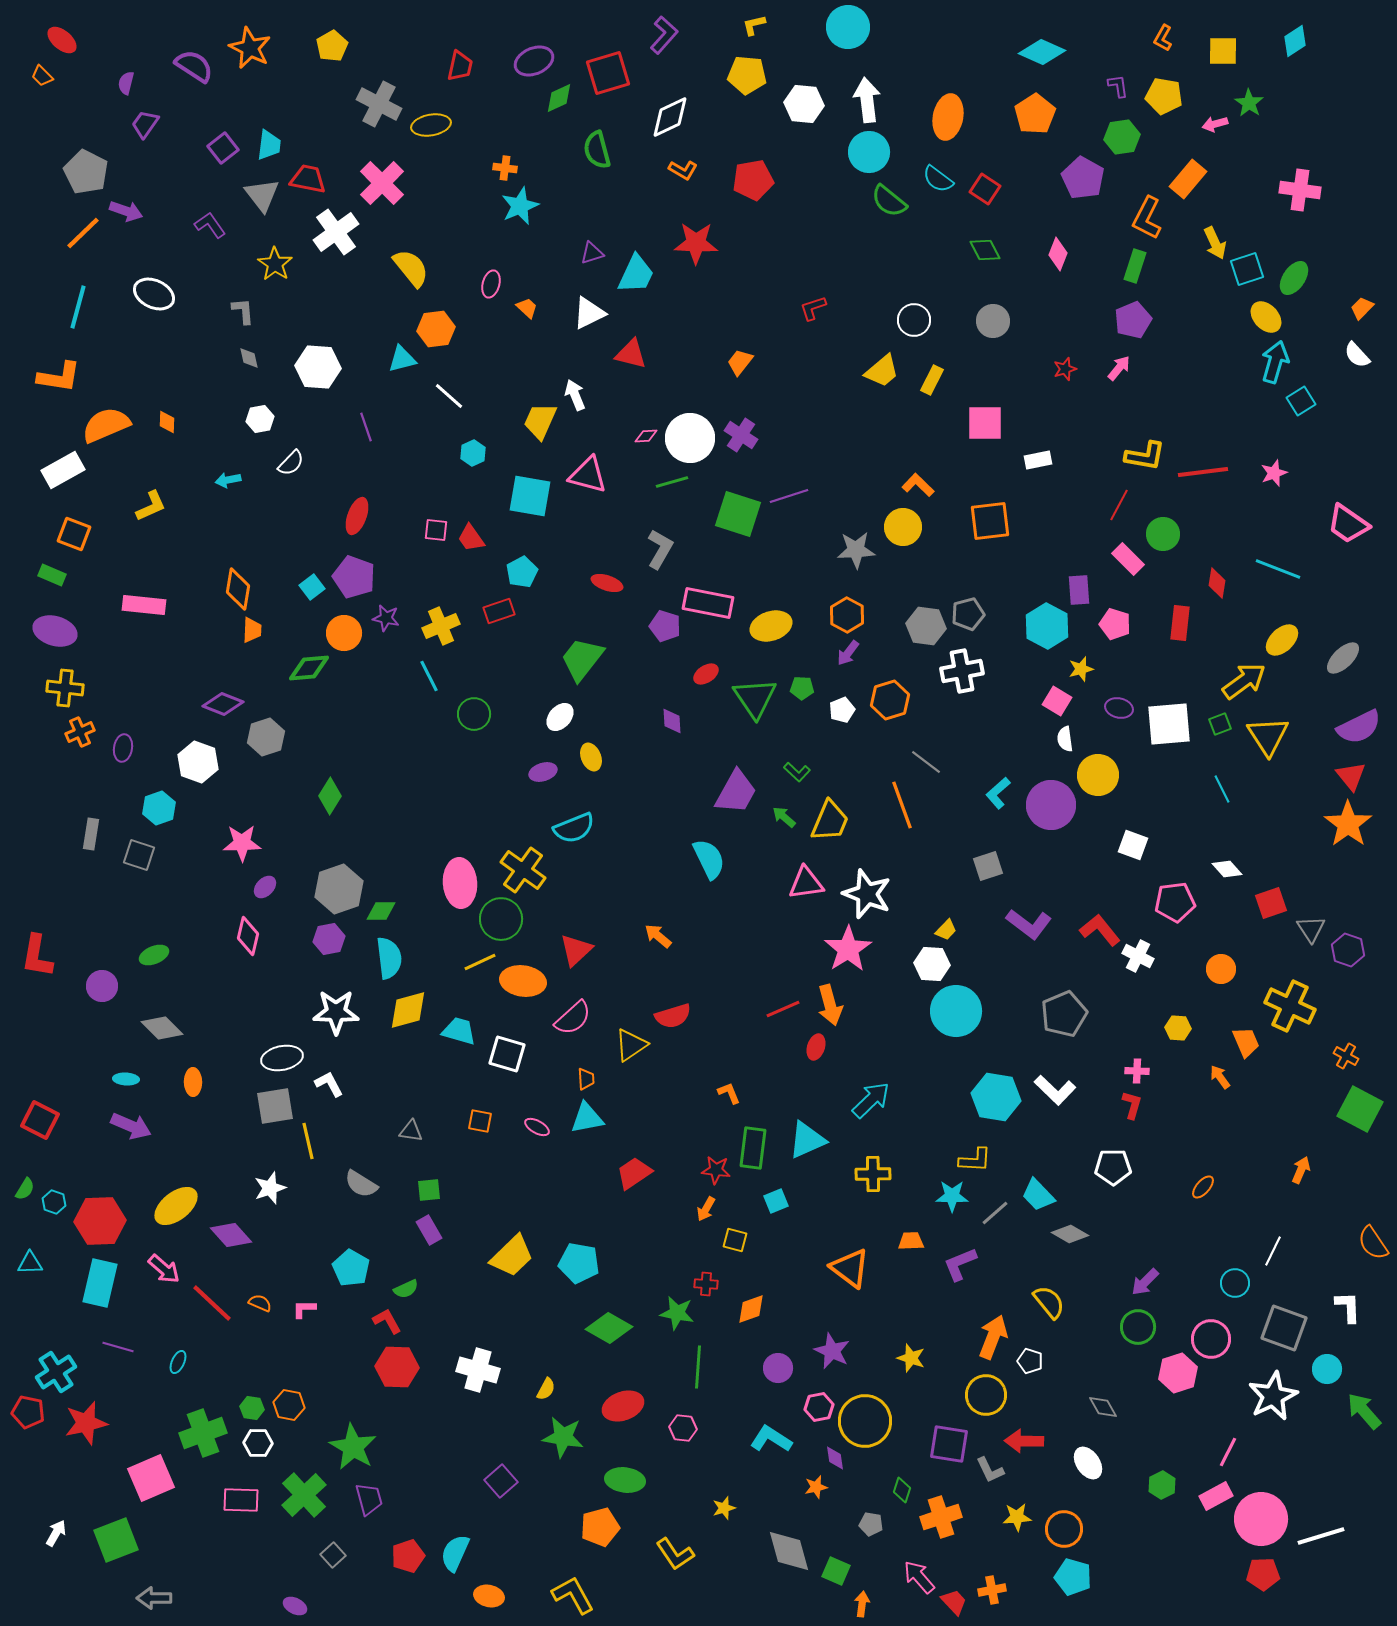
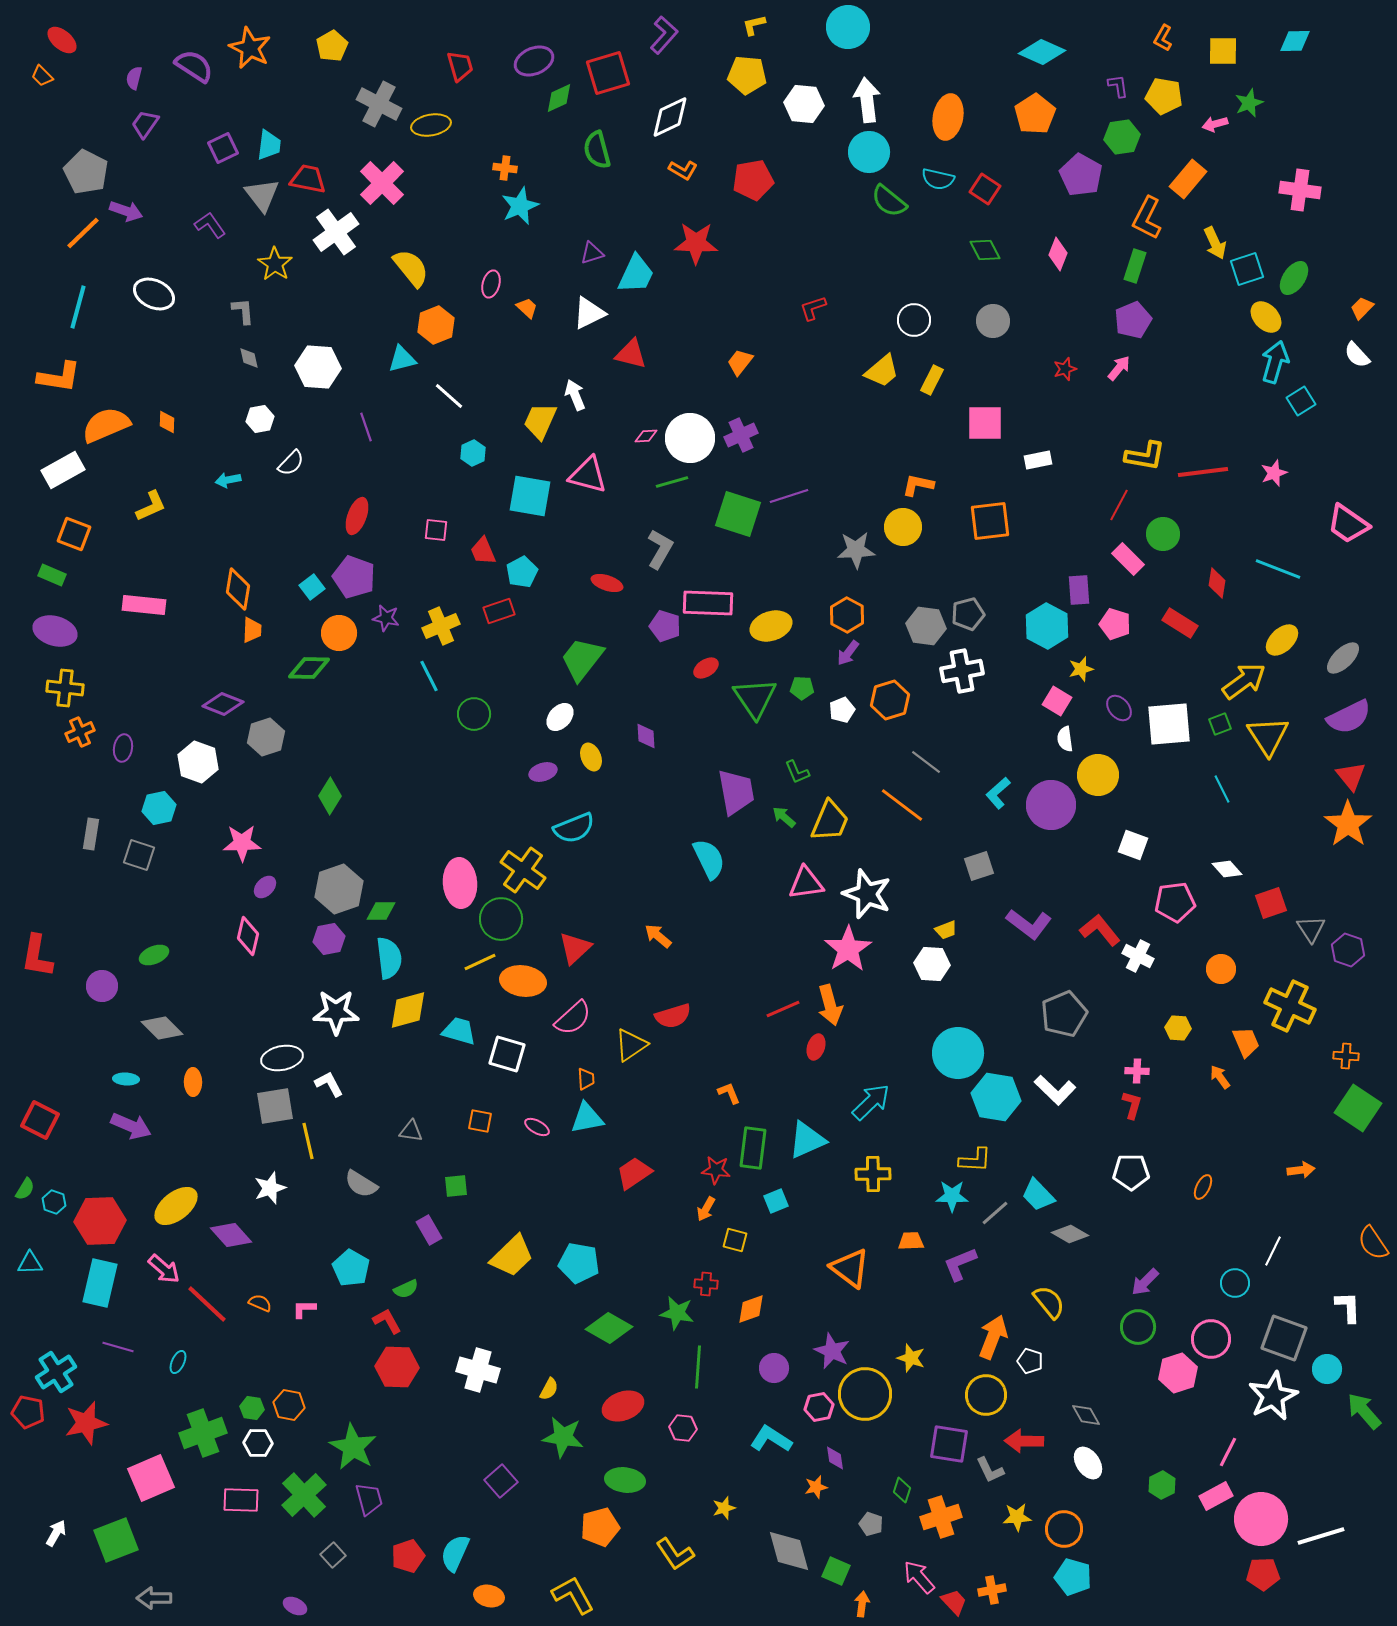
cyan diamond at (1295, 41): rotated 32 degrees clockwise
red trapezoid at (460, 66): rotated 28 degrees counterclockwise
purple semicircle at (126, 83): moved 8 px right, 5 px up
green star at (1249, 103): rotated 16 degrees clockwise
purple square at (223, 148): rotated 12 degrees clockwise
purple pentagon at (1083, 178): moved 2 px left, 3 px up
cyan semicircle at (938, 179): rotated 24 degrees counterclockwise
orange hexagon at (436, 329): moved 4 px up; rotated 15 degrees counterclockwise
purple cross at (741, 435): rotated 32 degrees clockwise
orange L-shape at (918, 485): rotated 32 degrees counterclockwise
red trapezoid at (471, 538): moved 12 px right, 13 px down; rotated 12 degrees clockwise
pink rectangle at (708, 603): rotated 9 degrees counterclockwise
red rectangle at (1180, 623): rotated 64 degrees counterclockwise
orange circle at (344, 633): moved 5 px left
green diamond at (309, 668): rotated 6 degrees clockwise
red ellipse at (706, 674): moved 6 px up
purple ellipse at (1119, 708): rotated 36 degrees clockwise
purple diamond at (672, 721): moved 26 px left, 15 px down
purple semicircle at (1359, 727): moved 10 px left, 10 px up
green L-shape at (797, 772): rotated 24 degrees clockwise
purple trapezoid at (736, 792): rotated 39 degrees counterclockwise
orange line at (902, 805): rotated 33 degrees counterclockwise
cyan hexagon at (159, 808): rotated 8 degrees clockwise
gray square at (988, 866): moved 9 px left
yellow trapezoid at (946, 930): rotated 25 degrees clockwise
red triangle at (576, 950): moved 1 px left, 2 px up
cyan circle at (956, 1011): moved 2 px right, 42 px down
orange cross at (1346, 1056): rotated 25 degrees counterclockwise
cyan arrow at (871, 1100): moved 2 px down
green square at (1360, 1109): moved 2 px left, 1 px up; rotated 6 degrees clockwise
white pentagon at (1113, 1167): moved 18 px right, 5 px down
orange arrow at (1301, 1170): rotated 60 degrees clockwise
orange ellipse at (1203, 1187): rotated 15 degrees counterclockwise
green square at (429, 1190): moved 27 px right, 4 px up
red line at (212, 1303): moved 5 px left, 1 px down
gray square at (1284, 1328): moved 10 px down
purple circle at (778, 1368): moved 4 px left
yellow semicircle at (546, 1389): moved 3 px right
gray diamond at (1103, 1407): moved 17 px left, 8 px down
yellow circle at (865, 1421): moved 27 px up
gray pentagon at (871, 1524): rotated 10 degrees clockwise
